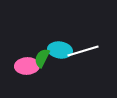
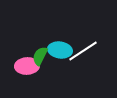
white line: rotated 16 degrees counterclockwise
green semicircle: moved 2 px left, 2 px up
